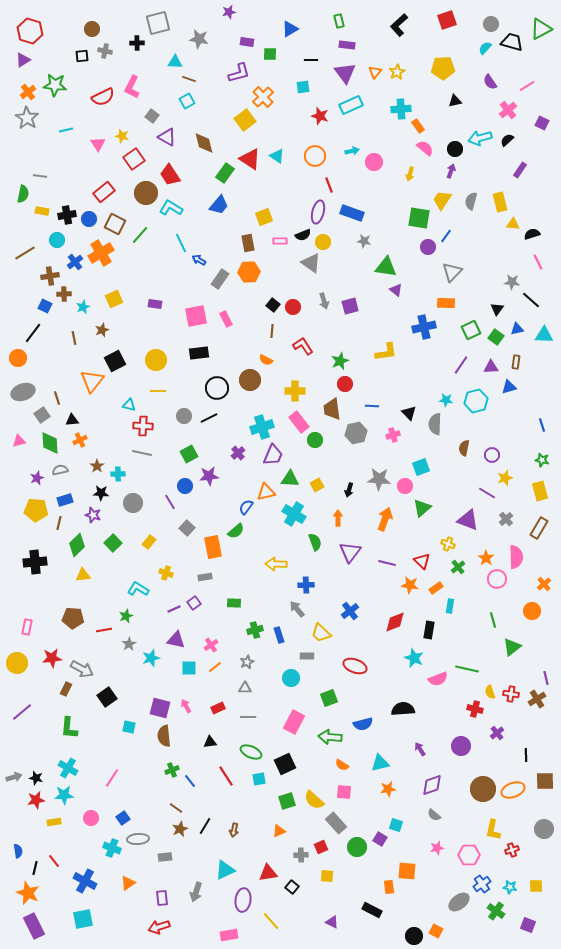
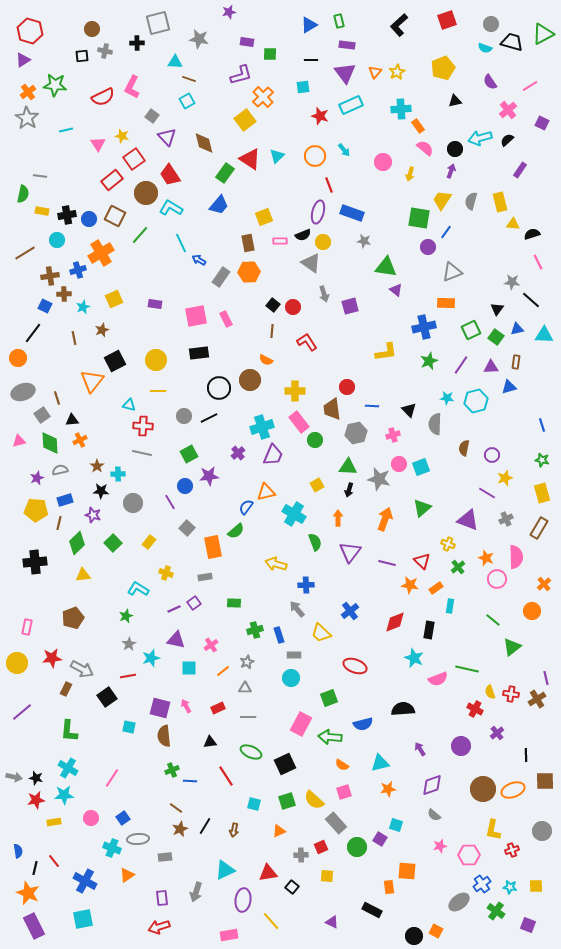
blue triangle at (290, 29): moved 19 px right, 4 px up
green triangle at (541, 29): moved 2 px right, 5 px down
cyan semicircle at (485, 48): rotated 112 degrees counterclockwise
yellow pentagon at (443, 68): rotated 20 degrees counterclockwise
purple L-shape at (239, 73): moved 2 px right, 2 px down
pink line at (527, 86): moved 3 px right
purple triangle at (167, 137): rotated 18 degrees clockwise
cyan arrow at (352, 151): moved 8 px left, 1 px up; rotated 64 degrees clockwise
cyan triangle at (277, 156): rotated 42 degrees clockwise
pink circle at (374, 162): moved 9 px right
red rectangle at (104, 192): moved 8 px right, 12 px up
brown square at (115, 224): moved 8 px up
blue line at (446, 236): moved 4 px up
blue cross at (75, 262): moved 3 px right, 8 px down; rotated 21 degrees clockwise
gray triangle at (452, 272): rotated 25 degrees clockwise
gray rectangle at (220, 279): moved 1 px right, 2 px up
gray arrow at (324, 301): moved 7 px up
red L-shape at (303, 346): moved 4 px right, 4 px up
green star at (340, 361): moved 89 px right
red circle at (345, 384): moved 2 px right, 3 px down
black circle at (217, 388): moved 2 px right
cyan star at (446, 400): moved 1 px right, 2 px up
black triangle at (409, 413): moved 3 px up
green triangle at (290, 479): moved 58 px right, 12 px up
gray star at (379, 479): rotated 10 degrees clockwise
pink circle at (405, 486): moved 6 px left, 22 px up
yellow rectangle at (540, 491): moved 2 px right, 2 px down
black star at (101, 493): moved 2 px up
gray cross at (506, 519): rotated 16 degrees clockwise
green diamond at (77, 545): moved 2 px up
orange star at (486, 558): rotated 14 degrees counterclockwise
yellow arrow at (276, 564): rotated 15 degrees clockwise
brown pentagon at (73, 618): rotated 25 degrees counterclockwise
green line at (493, 620): rotated 35 degrees counterclockwise
red line at (104, 630): moved 24 px right, 46 px down
gray rectangle at (307, 656): moved 13 px left, 1 px up
orange line at (215, 667): moved 8 px right, 4 px down
red cross at (475, 709): rotated 14 degrees clockwise
pink rectangle at (294, 722): moved 7 px right, 2 px down
green L-shape at (69, 728): moved 3 px down
gray arrow at (14, 777): rotated 28 degrees clockwise
cyan square at (259, 779): moved 5 px left, 25 px down; rotated 24 degrees clockwise
blue line at (190, 781): rotated 48 degrees counterclockwise
pink square at (344, 792): rotated 21 degrees counterclockwise
gray circle at (544, 829): moved 2 px left, 2 px down
pink star at (437, 848): moved 3 px right, 2 px up
orange triangle at (128, 883): moved 1 px left, 8 px up
